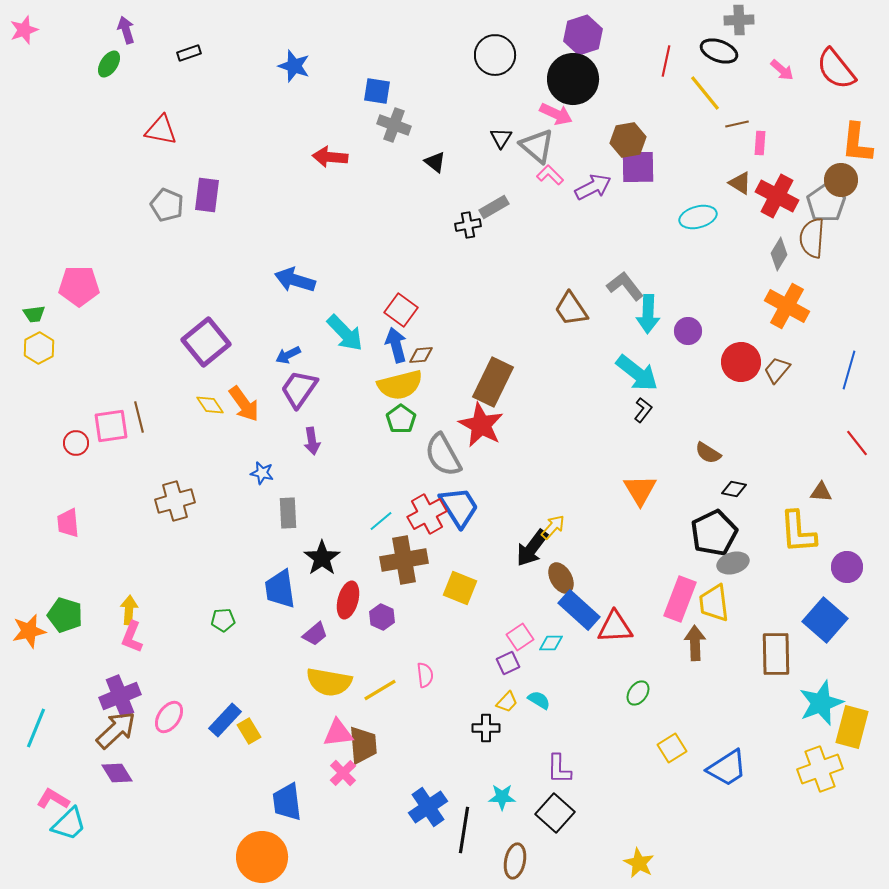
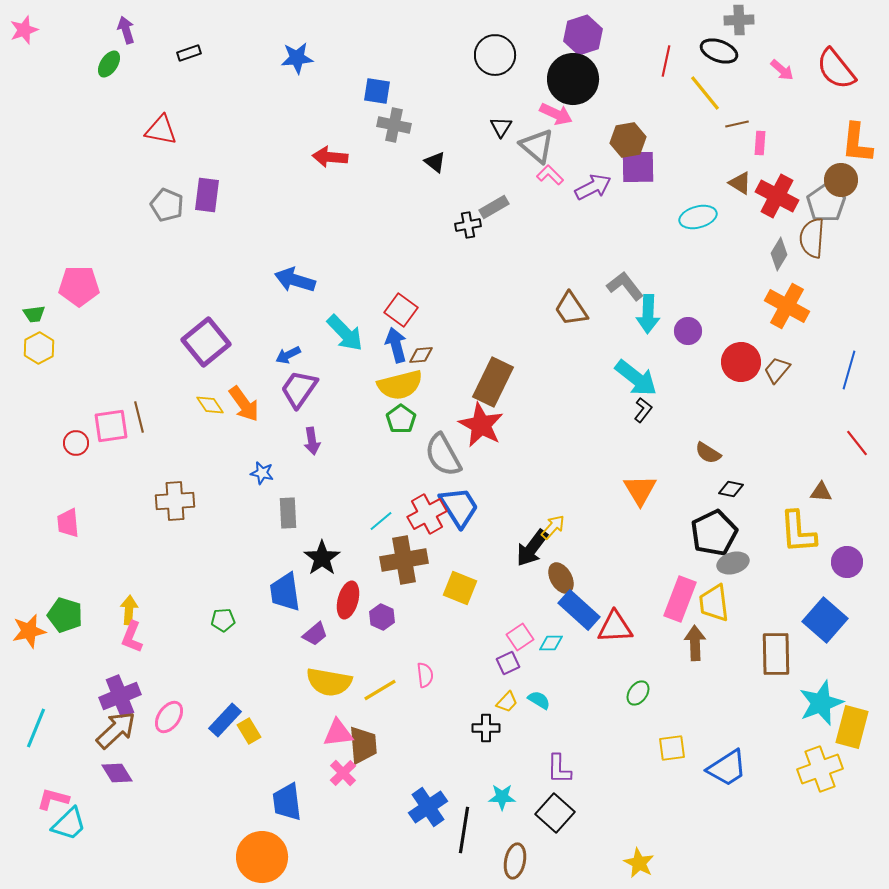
blue star at (294, 66): moved 3 px right, 8 px up; rotated 24 degrees counterclockwise
gray cross at (394, 125): rotated 8 degrees counterclockwise
black triangle at (501, 138): moved 11 px up
cyan arrow at (637, 373): moved 1 px left, 5 px down
black diamond at (734, 489): moved 3 px left
brown cross at (175, 501): rotated 12 degrees clockwise
purple circle at (847, 567): moved 5 px up
blue trapezoid at (280, 589): moved 5 px right, 3 px down
yellow square at (672, 748): rotated 24 degrees clockwise
pink L-shape at (53, 799): rotated 16 degrees counterclockwise
